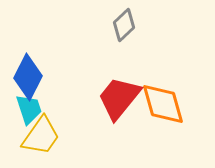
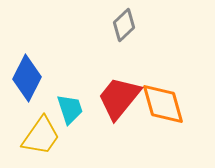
blue diamond: moved 1 px left, 1 px down
cyan trapezoid: moved 41 px right
